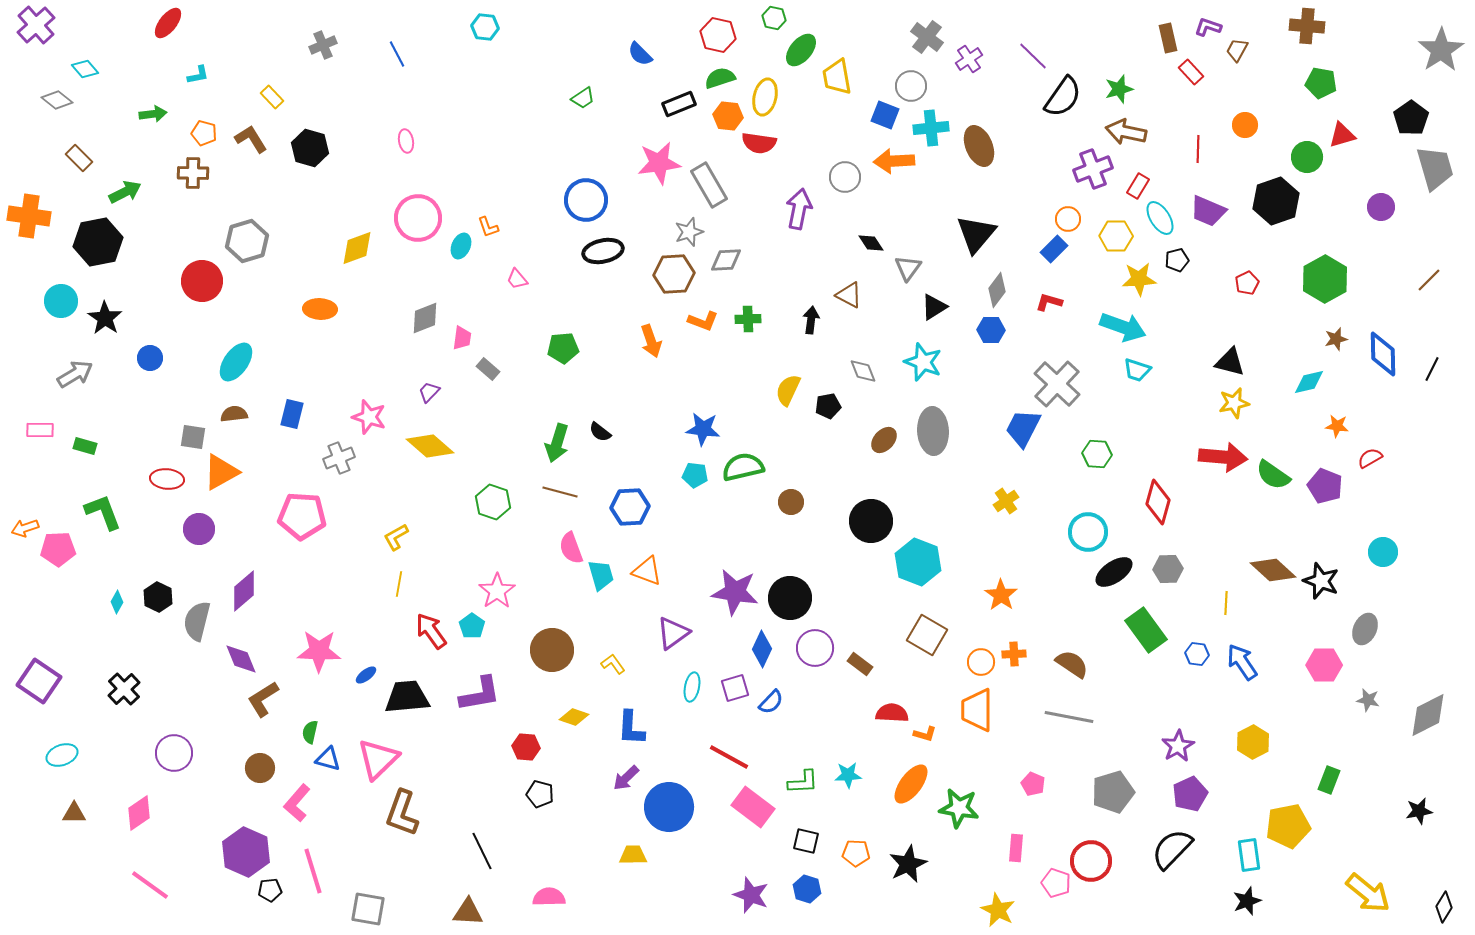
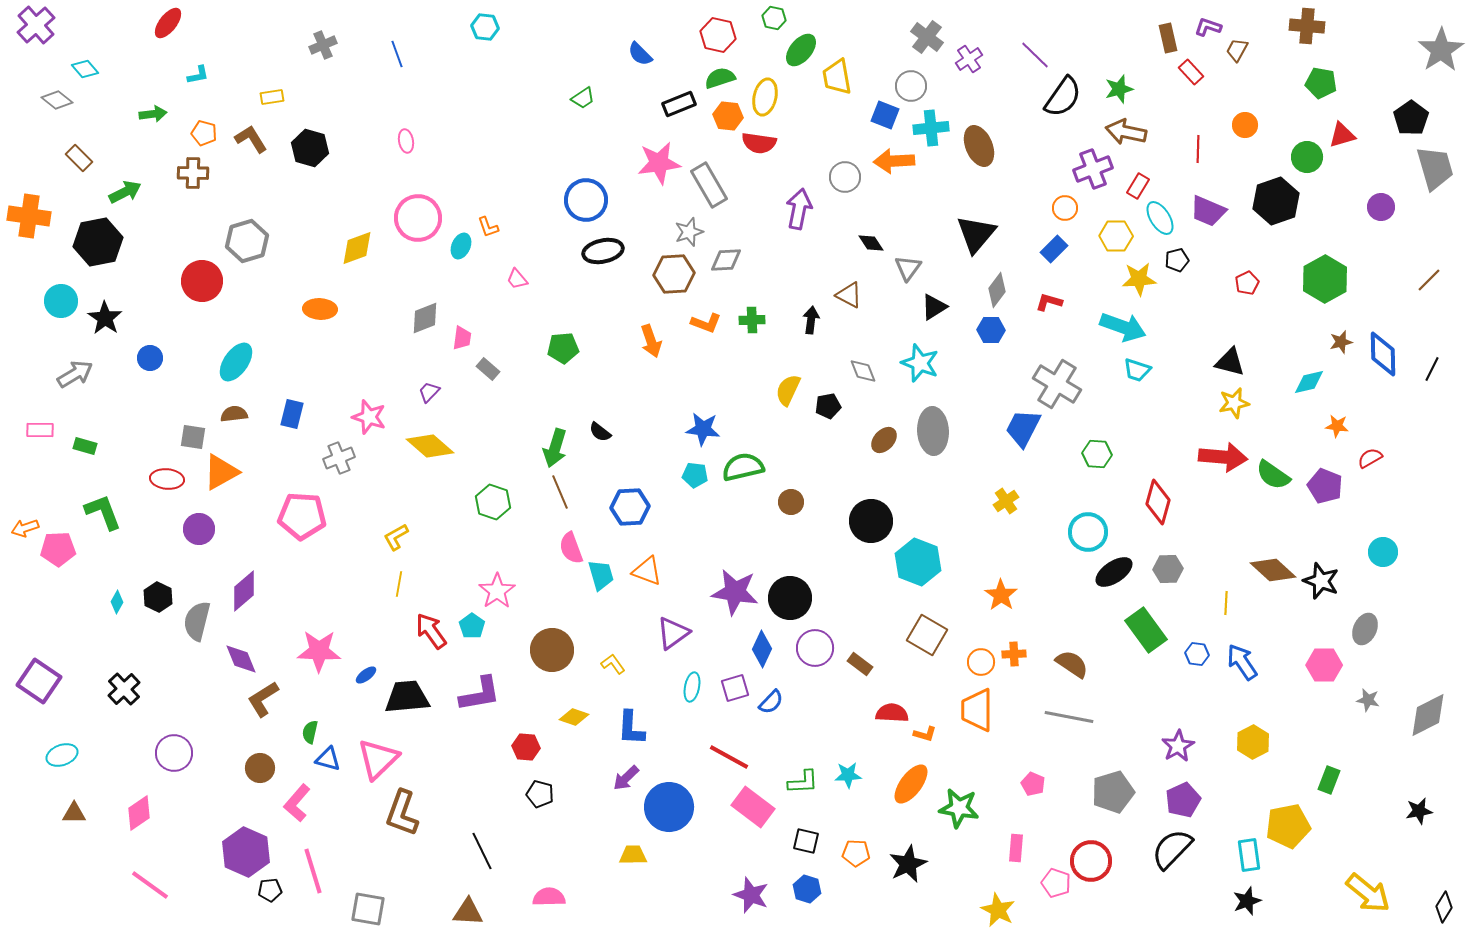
blue line at (397, 54): rotated 8 degrees clockwise
purple line at (1033, 56): moved 2 px right, 1 px up
yellow rectangle at (272, 97): rotated 55 degrees counterclockwise
orange circle at (1068, 219): moved 3 px left, 11 px up
green cross at (748, 319): moved 4 px right, 1 px down
orange L-shape at (703, 321): moved 3 px right, 2 px down
brown star at (1336, 339): moved 5 px right, 3 px down
cyan star at (923, 362): moved 3 px left, 1 px down
gray cross at (1057, 384): rotated 12 degrees counterclockwise
green arrow at (557, 443): moved 2 px left, 5 px down
brown line at (560, 492): rotated 52 degrees clockwise
purple pentagon at (1190, 794): moved 7 px left, 6 px down
